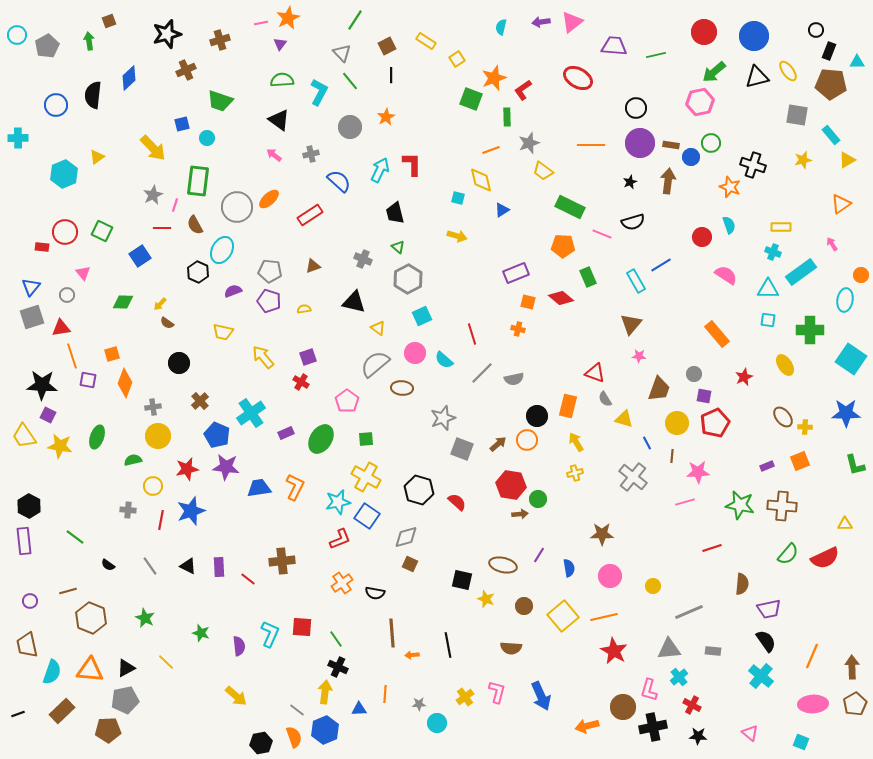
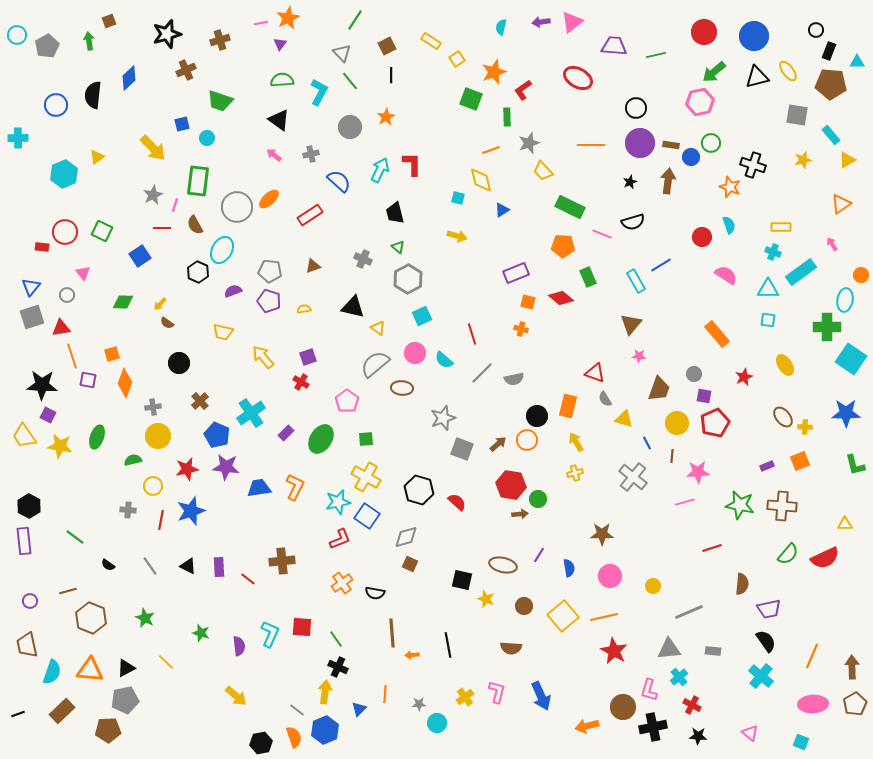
yellow rectangle at (426, 41): moved 5 px right
orange star at (494, 78): moved 6 px up
yellow trapezoid at (543, 171): rotated 10 degrees clockwise
black triangle at (354, 302): moved 1 px left, 5 px down
orange cross at (518, 329): moved 3 px right
green cross at (810, 330): moved 17 px right, 3 px up
purple rectangle at (286, 433): rotated 21 degrees counterclockwise
blue triangle at (359, 709): rotated 42 degrees counterclockwise
